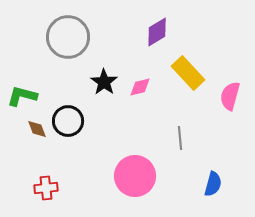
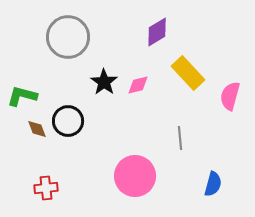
pink diamond: moved 2 px left, 2 px up
